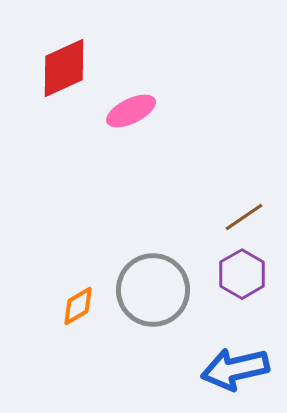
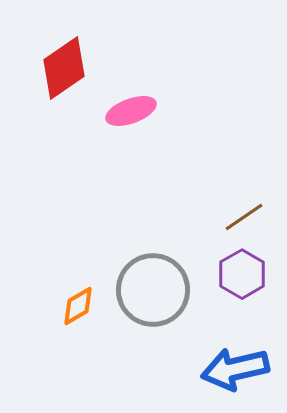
red diamond: rotated 10 degrees counterclockwise
pink ellipse: rotated 6 degrees clockwise
